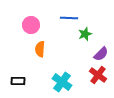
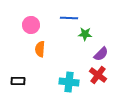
green star: rotated 24 degrees clockwise
cyan cross: moved 7 px right; rotated 30 degrees counterclockwise
